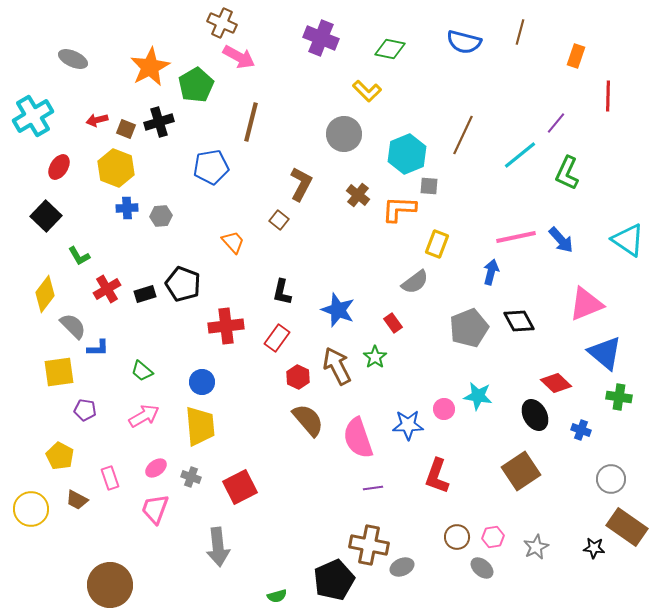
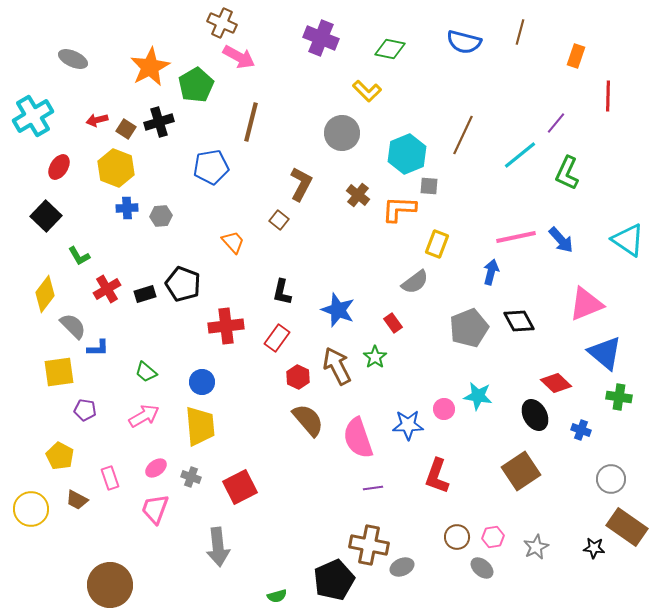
brown square at (126, 129): rotated 12 degrees clockwise
gray circle at (344, 134): moved 2 px left, 1 px up
green trapezoid at (142, 371): moved 4 px right, 1 px down
